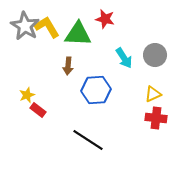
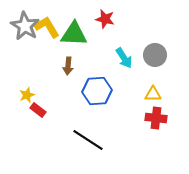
green triangle: moved 4 px left
blue hexagon: moved 1 px right, 1 px down
yellow triangle: rotated 24 degrees clockwise
